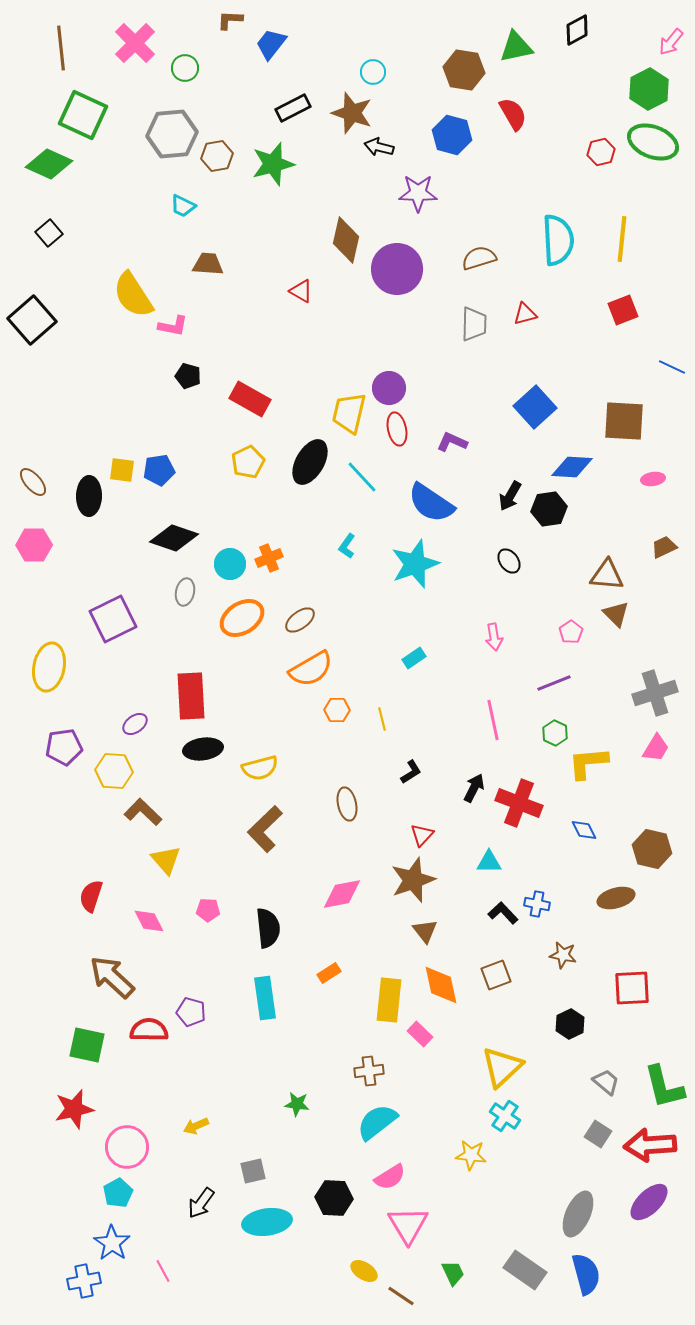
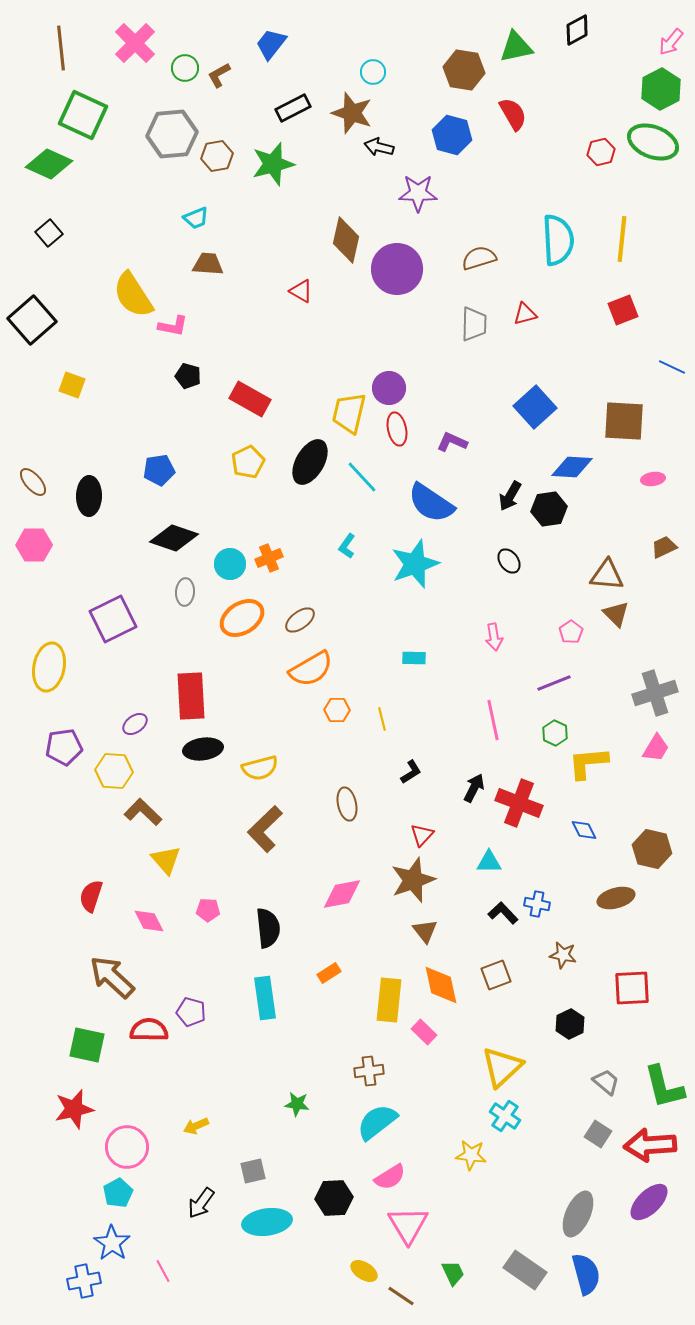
brown L-shape at (230, 20): moved 11 px left, 55 px down; rotated 32 degrees counterclockwise
green hexagon at (649, 89): moved 12 px right
cyan trapezoid at (183, 206): moved 13 px right, 12 px down; rotated 48 degrees counterclockwise
yellow square at (122, 470): moved 50 px left, 85 px up; rotated 12 degrees clockwise
gray ellipse at (185, 592): rotated 8 degrees counterclockwise
cyan rectangle at (414, 658): rotated 35 degrees clockwise
pink rectangle at (420, 1034): moved 4 px right, 2 px up
black hexagon at (334, 1198): rotated 6 degrees counterclockwise
